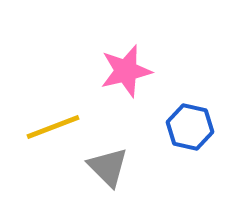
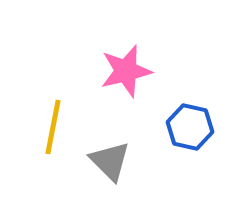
yellow line: rotated 58 degrees counterclockwise
gray triangle: moved 2 px right, 6 px up
